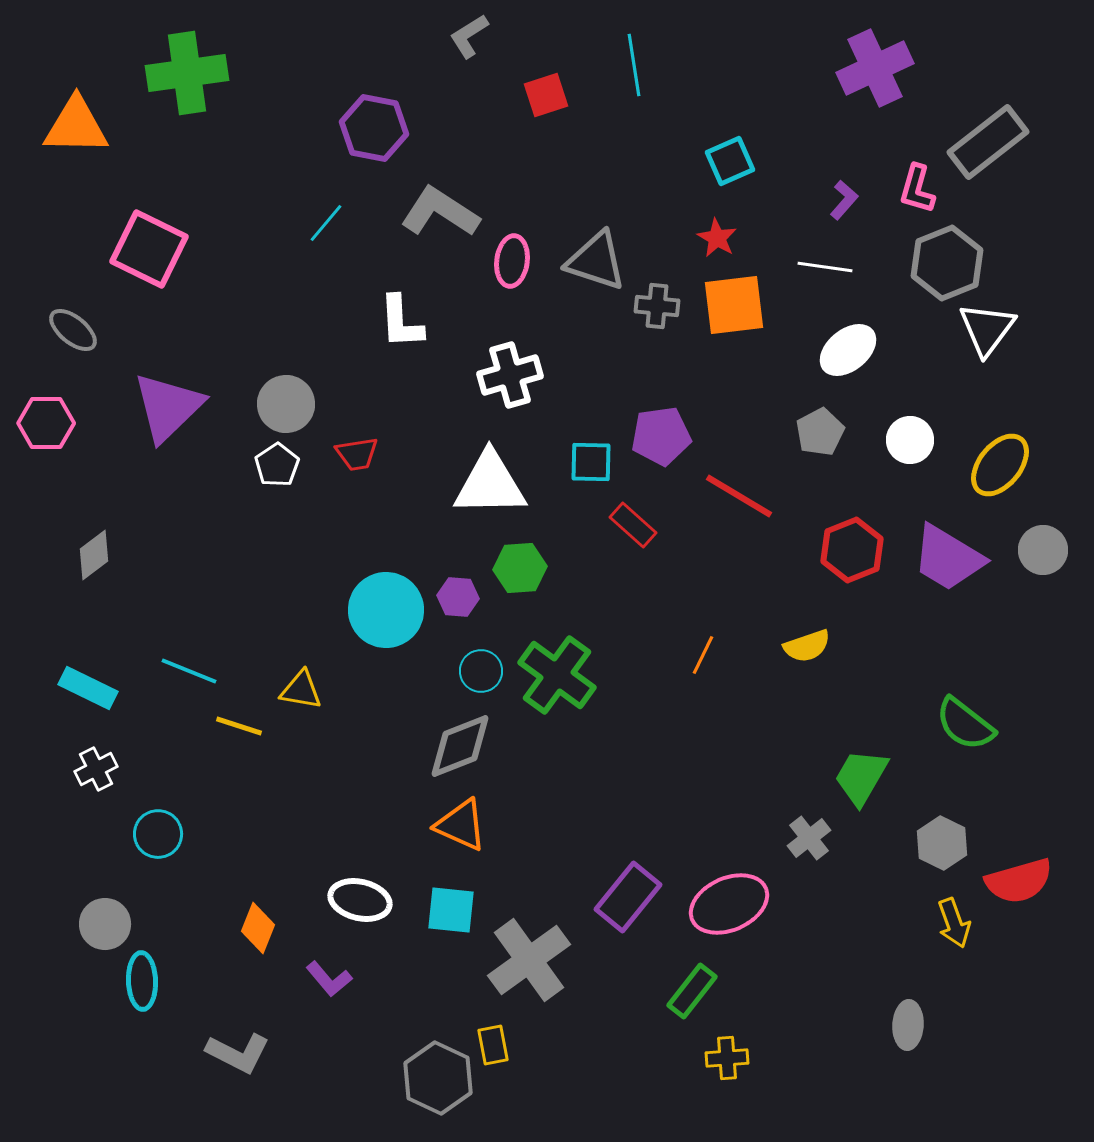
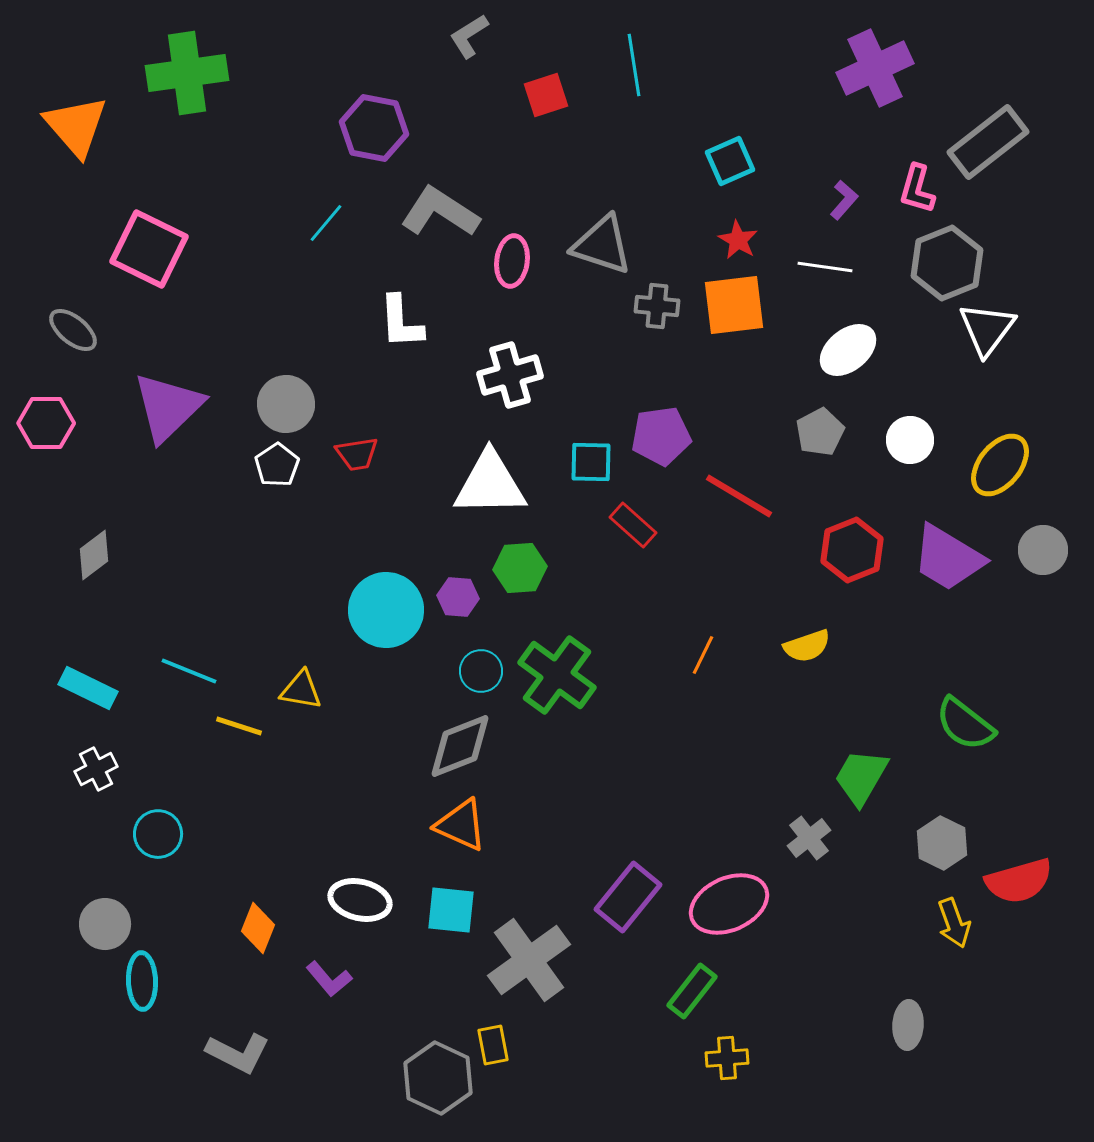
orange triangle at (76, 126): rotated 48 degrees clockwise
red star at (717, 238): moved 21 px right, 2 px down
gray triangle at (596, 261): moved 6 px right, 16 px up
